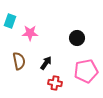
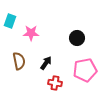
pink star: moved 1 px right
pink pentagon: moved 1 px left, 1 px up
